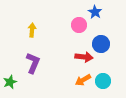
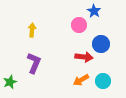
blue star: moved 1 px left, 1 px up
purple L-shape: moved 1 px right
orange arrow: moved 2 px left
